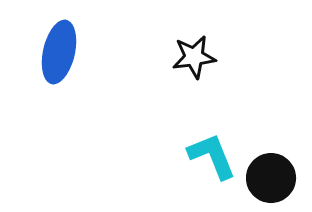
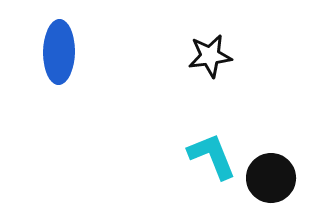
blue ellipse: rotated 12 degrees counterclockwise
black star: moved 16 px right, 1 px up
